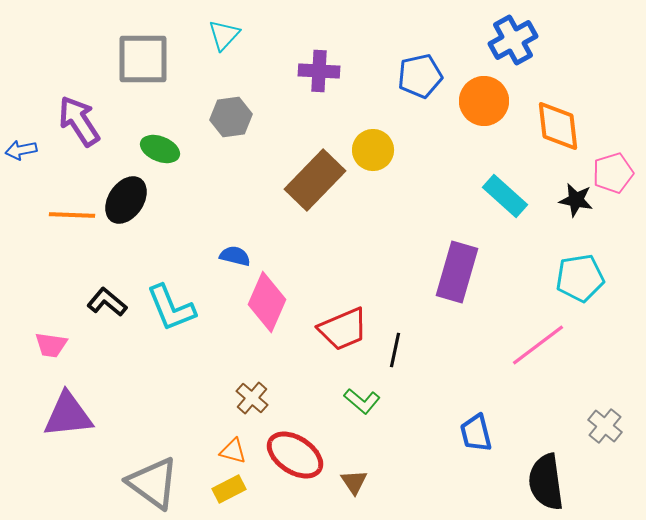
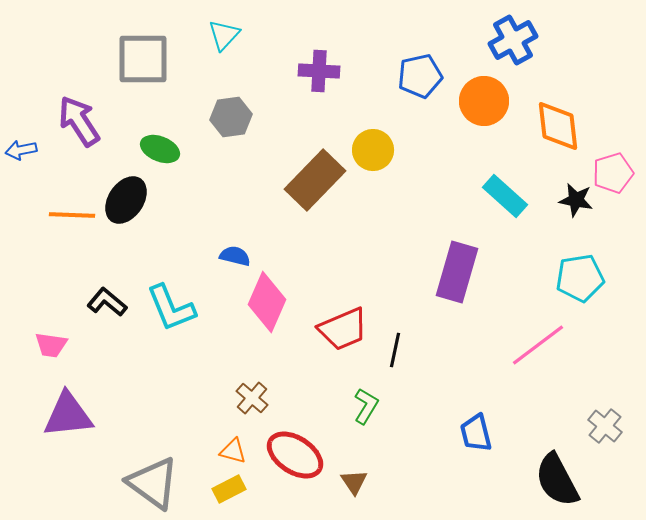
green L-shape: moved 4 px right, 5 px down; rotated 99 degrees counterclockwise
black semicircle: moved 11 px right, 2 px up; rotated 20 degrees counterclockwise
